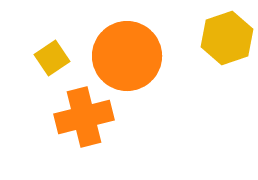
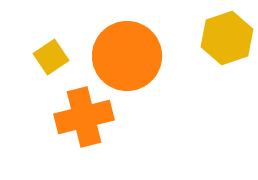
yellow square: moved 1 px left, 1 px up
